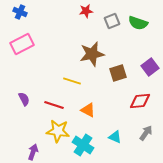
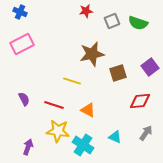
purple arrow: moved 5 px left, 5 px up
